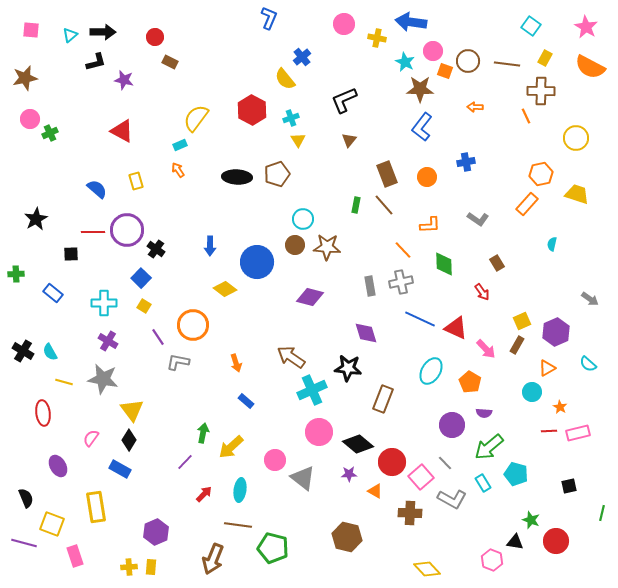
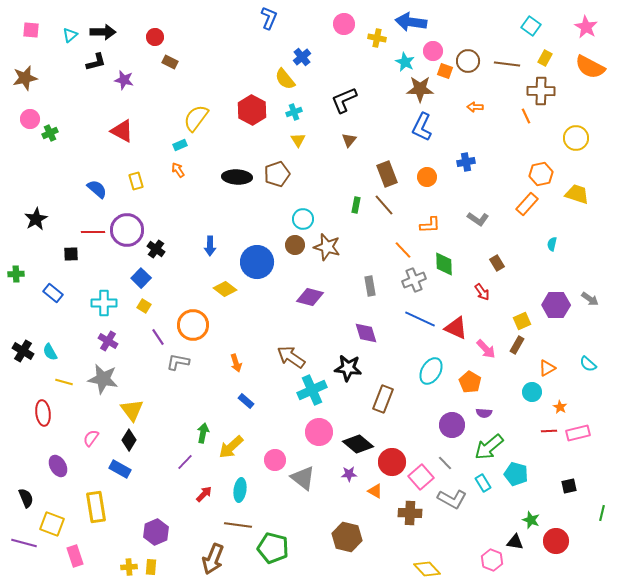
cyan cross at (291, 118): moved 3 px right, 6 px up
blue L-shape at (422, 127): rotated 12 degrees counterclockwise
brown star at (327, 247): rotated 12 degrees clockwise
gray cross at (401, 282): moved 13 px right, 2 px up; rotated 10 degrees counterclockwise
purple hexagon at (556, 332): moved 27 px up; rotated 24 degrees clockwise
